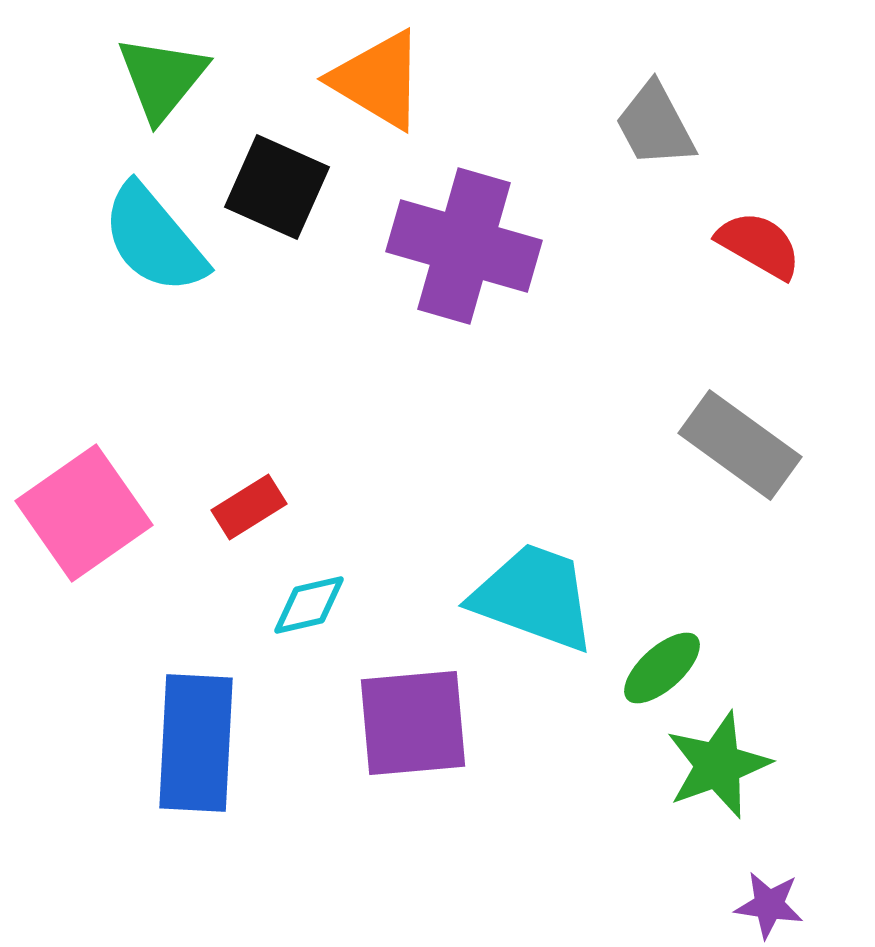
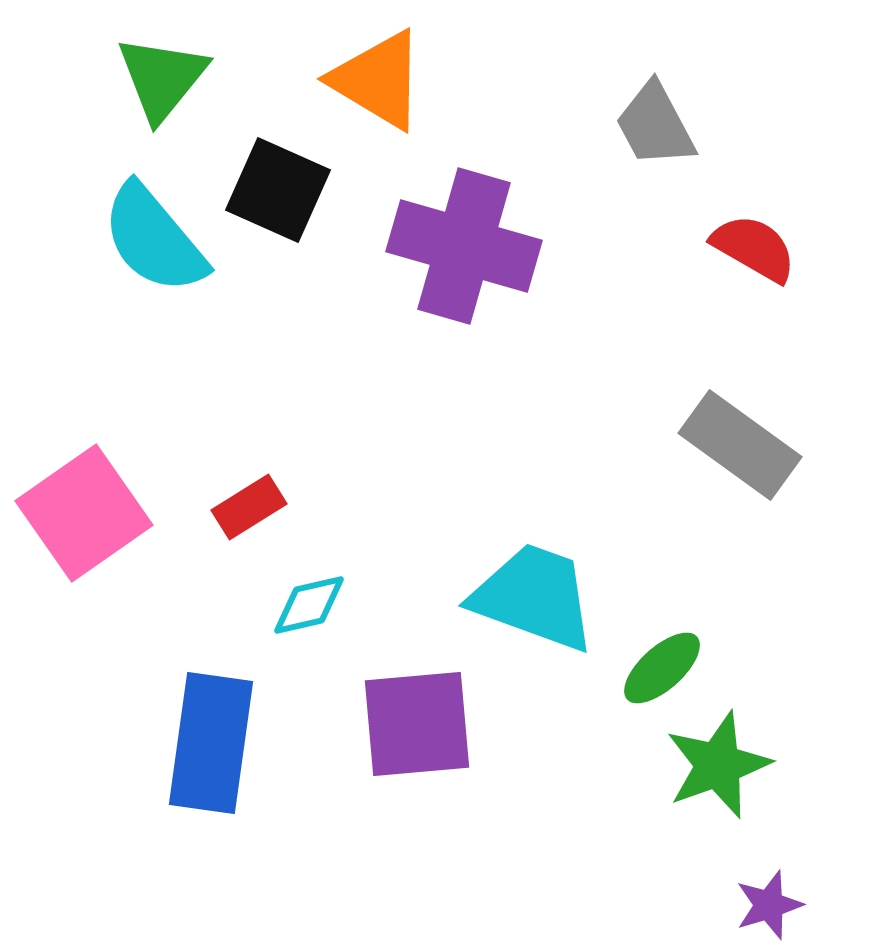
black square: moved 1 px right, 3 px down
red semicircle: moved 5 px left, 3 px down
purple square: moved 4 px right, 1 px down
blue rectangle: moved 15 px right; rotated 5 degrees clockwise
purple star: rotated 26 degrees counterclockwise
